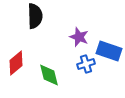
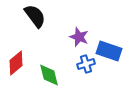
black semicircle: rotated 35 degrees counterclockwise
